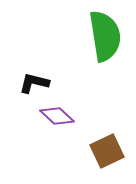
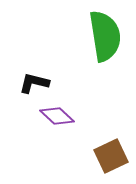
brown square: moved 4 px right, 5 px down
